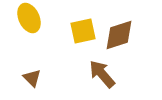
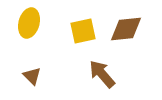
yellow ellipse: moved 5 px down; rotated 40 degrees clockwise
brown diamond: moved 7 px right, 6 px up; rotated 12 degrees clockwise
brown triangle: moved 2 px up
